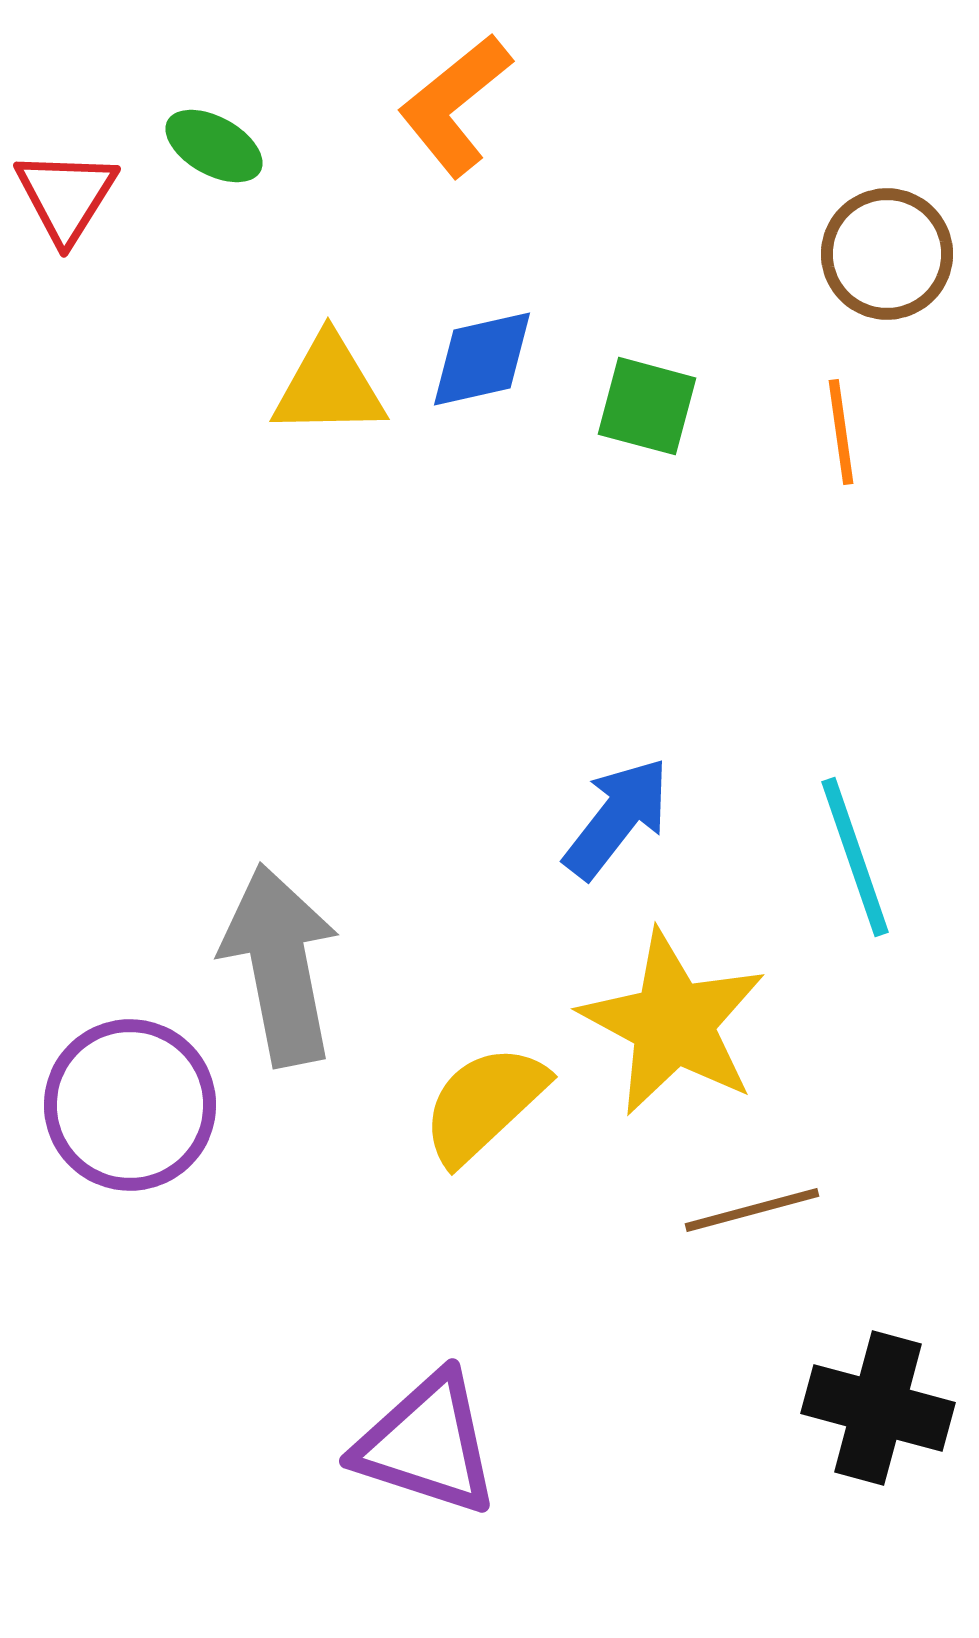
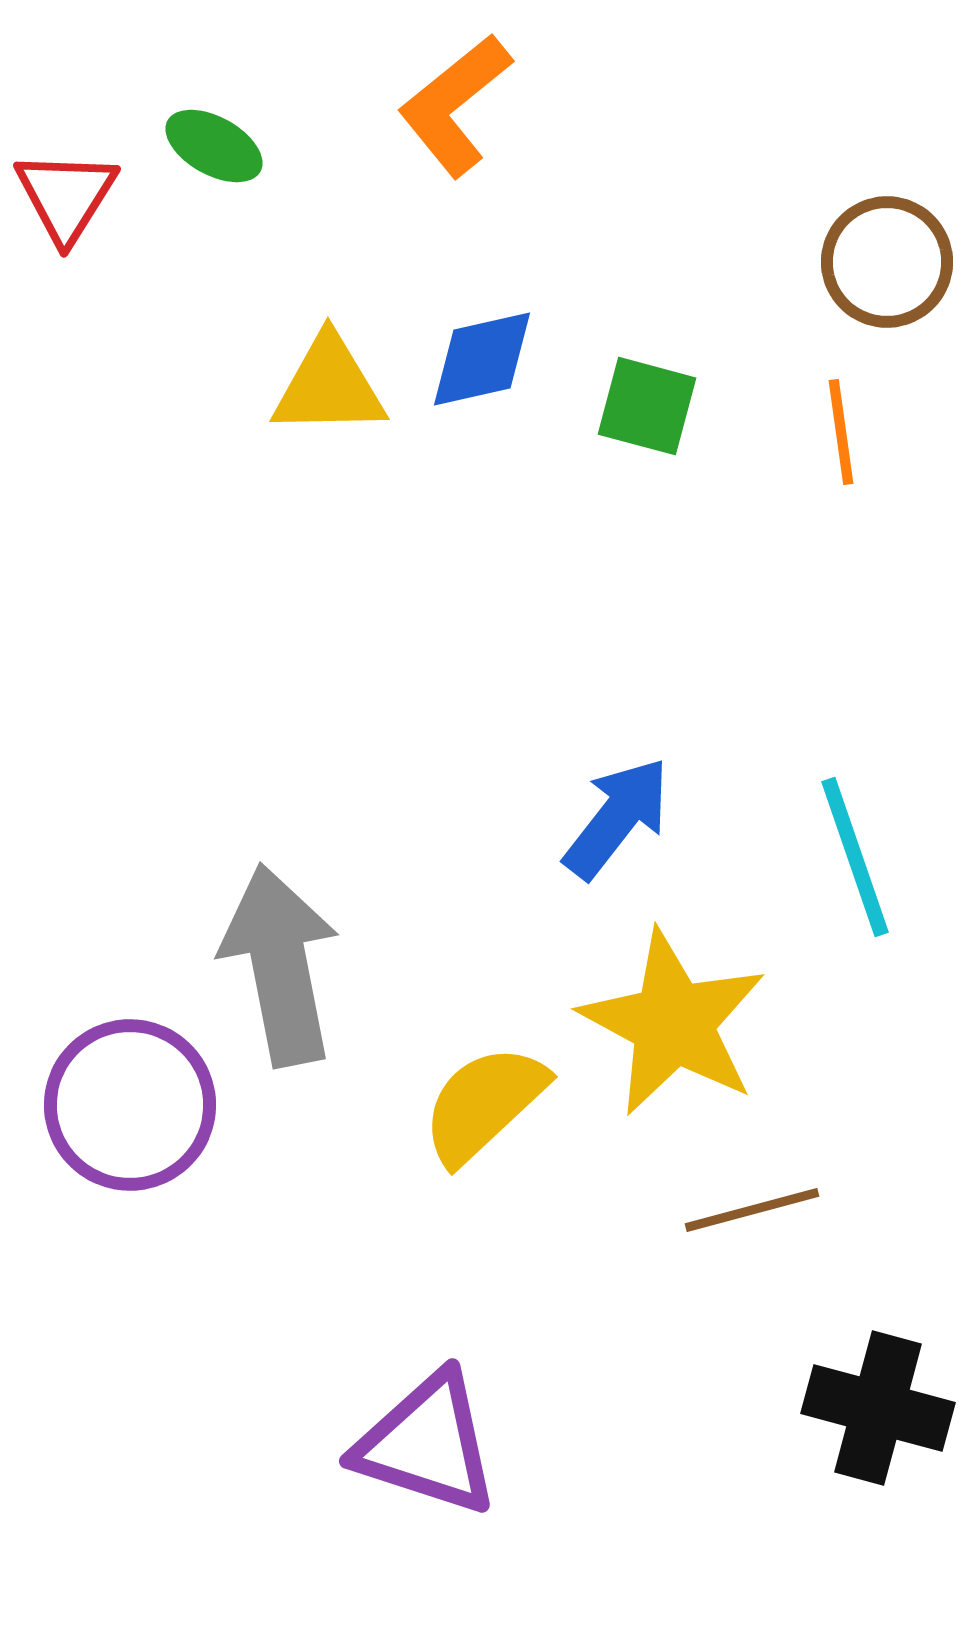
brown circle: moved 8 px down
